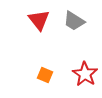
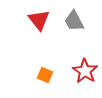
gray trapezoid: rotated 30 degrees clockwise
red star: moved 3 px up
